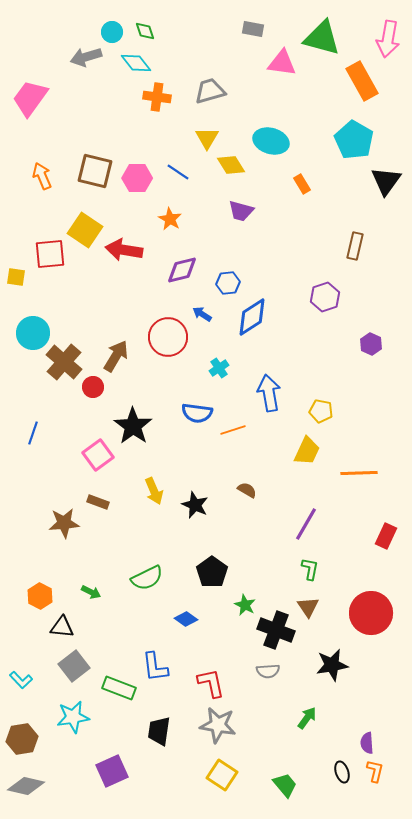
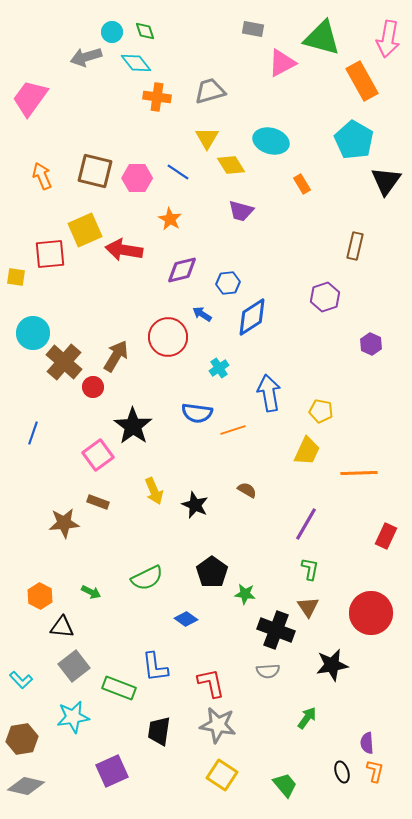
pink triangle at (282, 63): rotated 36 degrees counterclockwise
yellow square at (85, 230): rotated 32 degrees clockwise
green star at (245, 605): moved 11 px up; rotated 20 degrees counterclockwise
